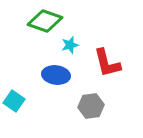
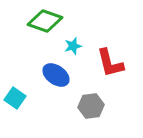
cyan star: moved 3 px right, 1 px down
red L-shape: moved 3 px right
blue ellipse: rotated 28 degrees clockwise
cyan square: moved 1 px right, 3 px up
